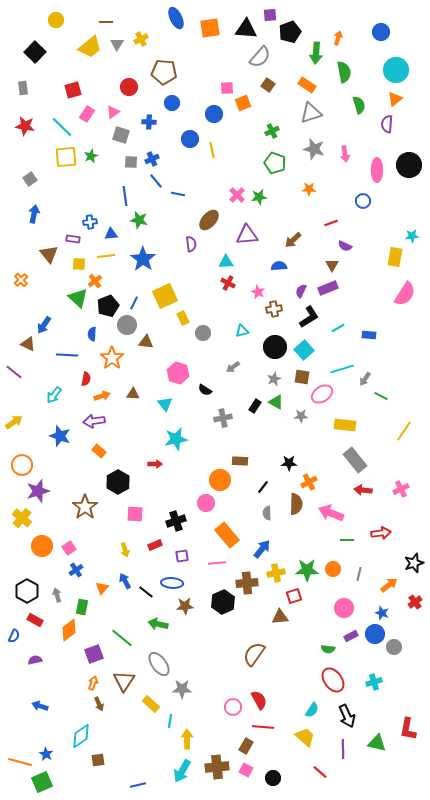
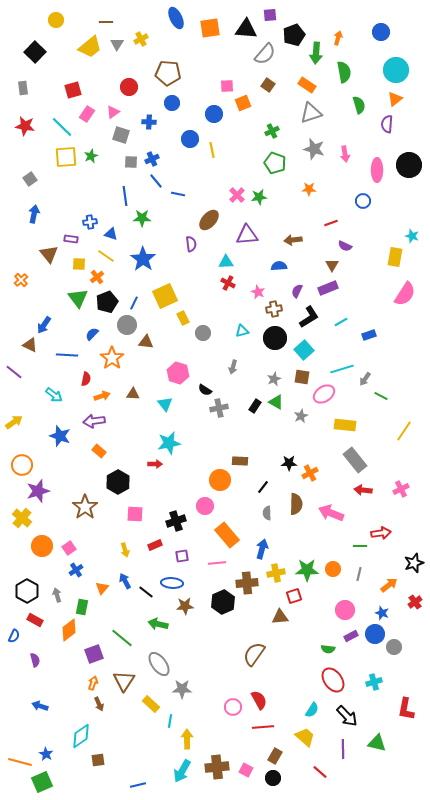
black pentagon at (290, 32): moved 4 px right, 3 px down
gray semicircle at (260, 57): moved 5 px right, 3 px up
brown pentagon at (164, 72): moved 4 px right, 1 px down
pink square at (227, 88): moved 2 px up
green star at (139, 220): moved 3 px right, 2 px up; rotated 12 degrees counterclockwise
blue triangle at (111, 234): rotated 24 degrees clockwise
cyan star at (412, 236): rotated 24 degrees clockwise
purple rectangle at (73, 239): moved 2 px left
brown arrow at (293, 240): rotated 36 degrees clockwise
yellow line at (106, 256): rotated 42 degrees clockwise
orange cross at (95, 281): moved 2 px right, 4 px up
purple semicircle at (301, 291): moved 4 px left
green triangle at (78, 298): rotated 10 degrees clockwise
black pentagon at (108, 306): moved 1 px left, 4 px up
cyan line at (338, 328): moved 3 px right, 6 px up
blue semicircle at (92, 334): rotated 40 degrees clockwise
blue rectangle at (369, 335): rotated 24 degrees counterclockwise
brown triangle at (28, 344): moved 2 px right, 1 px down
black circle at (275, 347): moved 9 px up
gray arrow at (233, 367): rotated 40 degrees counterclockwise
pink ellipse at (322, 394): moved 2 px right
cyan arrow at (54, 395): rotated 90 degrees counterclockwise
gray star at (301, 416): rotated 24 degrees counterclockwise
gray cross at (223, 418): moved 4 px left, 10 px up
cyan star at (176, 439): moved 7 px left, 4 px down
orange cross at (309, 482): moved 1 px right, 9 px up
pink circle at (206, 503): moved 1 px left, 3 px down
green line at (347, 540): moved 13 px right, 6 px down
blue arrow at (262, 549): rotated 24 degrees counterclockwise
pink circle at (344, 608): moved 1 px right, 2 px down
purple semicircle at (35, 660): rotated 88 degrees clockwise
black arrow at (347, 716): rotated 20 degrees counterclockwise
red line at (263, 727): rotated 10 degrees counterclockwise
red L-shape at (408, 729): moved 2 px left, 20 px up
brown rectangle at (246, 746): moved 29 px right, 10 px down
